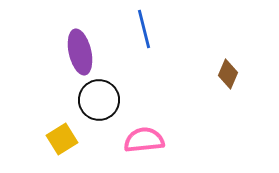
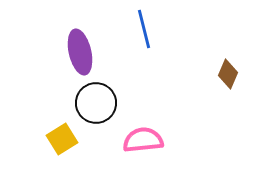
black circle: moved 3 px left, 3 px down
pink semicircle: moved 1 px left
